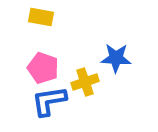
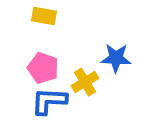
yellow rectangle: moved 3 px right, 1 px up
yellow cross: rotated 12 degrees counterclockwise
blue L-shape: rotated 12 degrees clockwise
